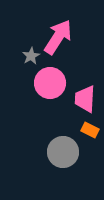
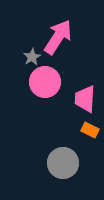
gray star: moved 1 px right, 1 px down
pink circle: moved 5 px left, 1 px up
gray circle: moved 11 px down
